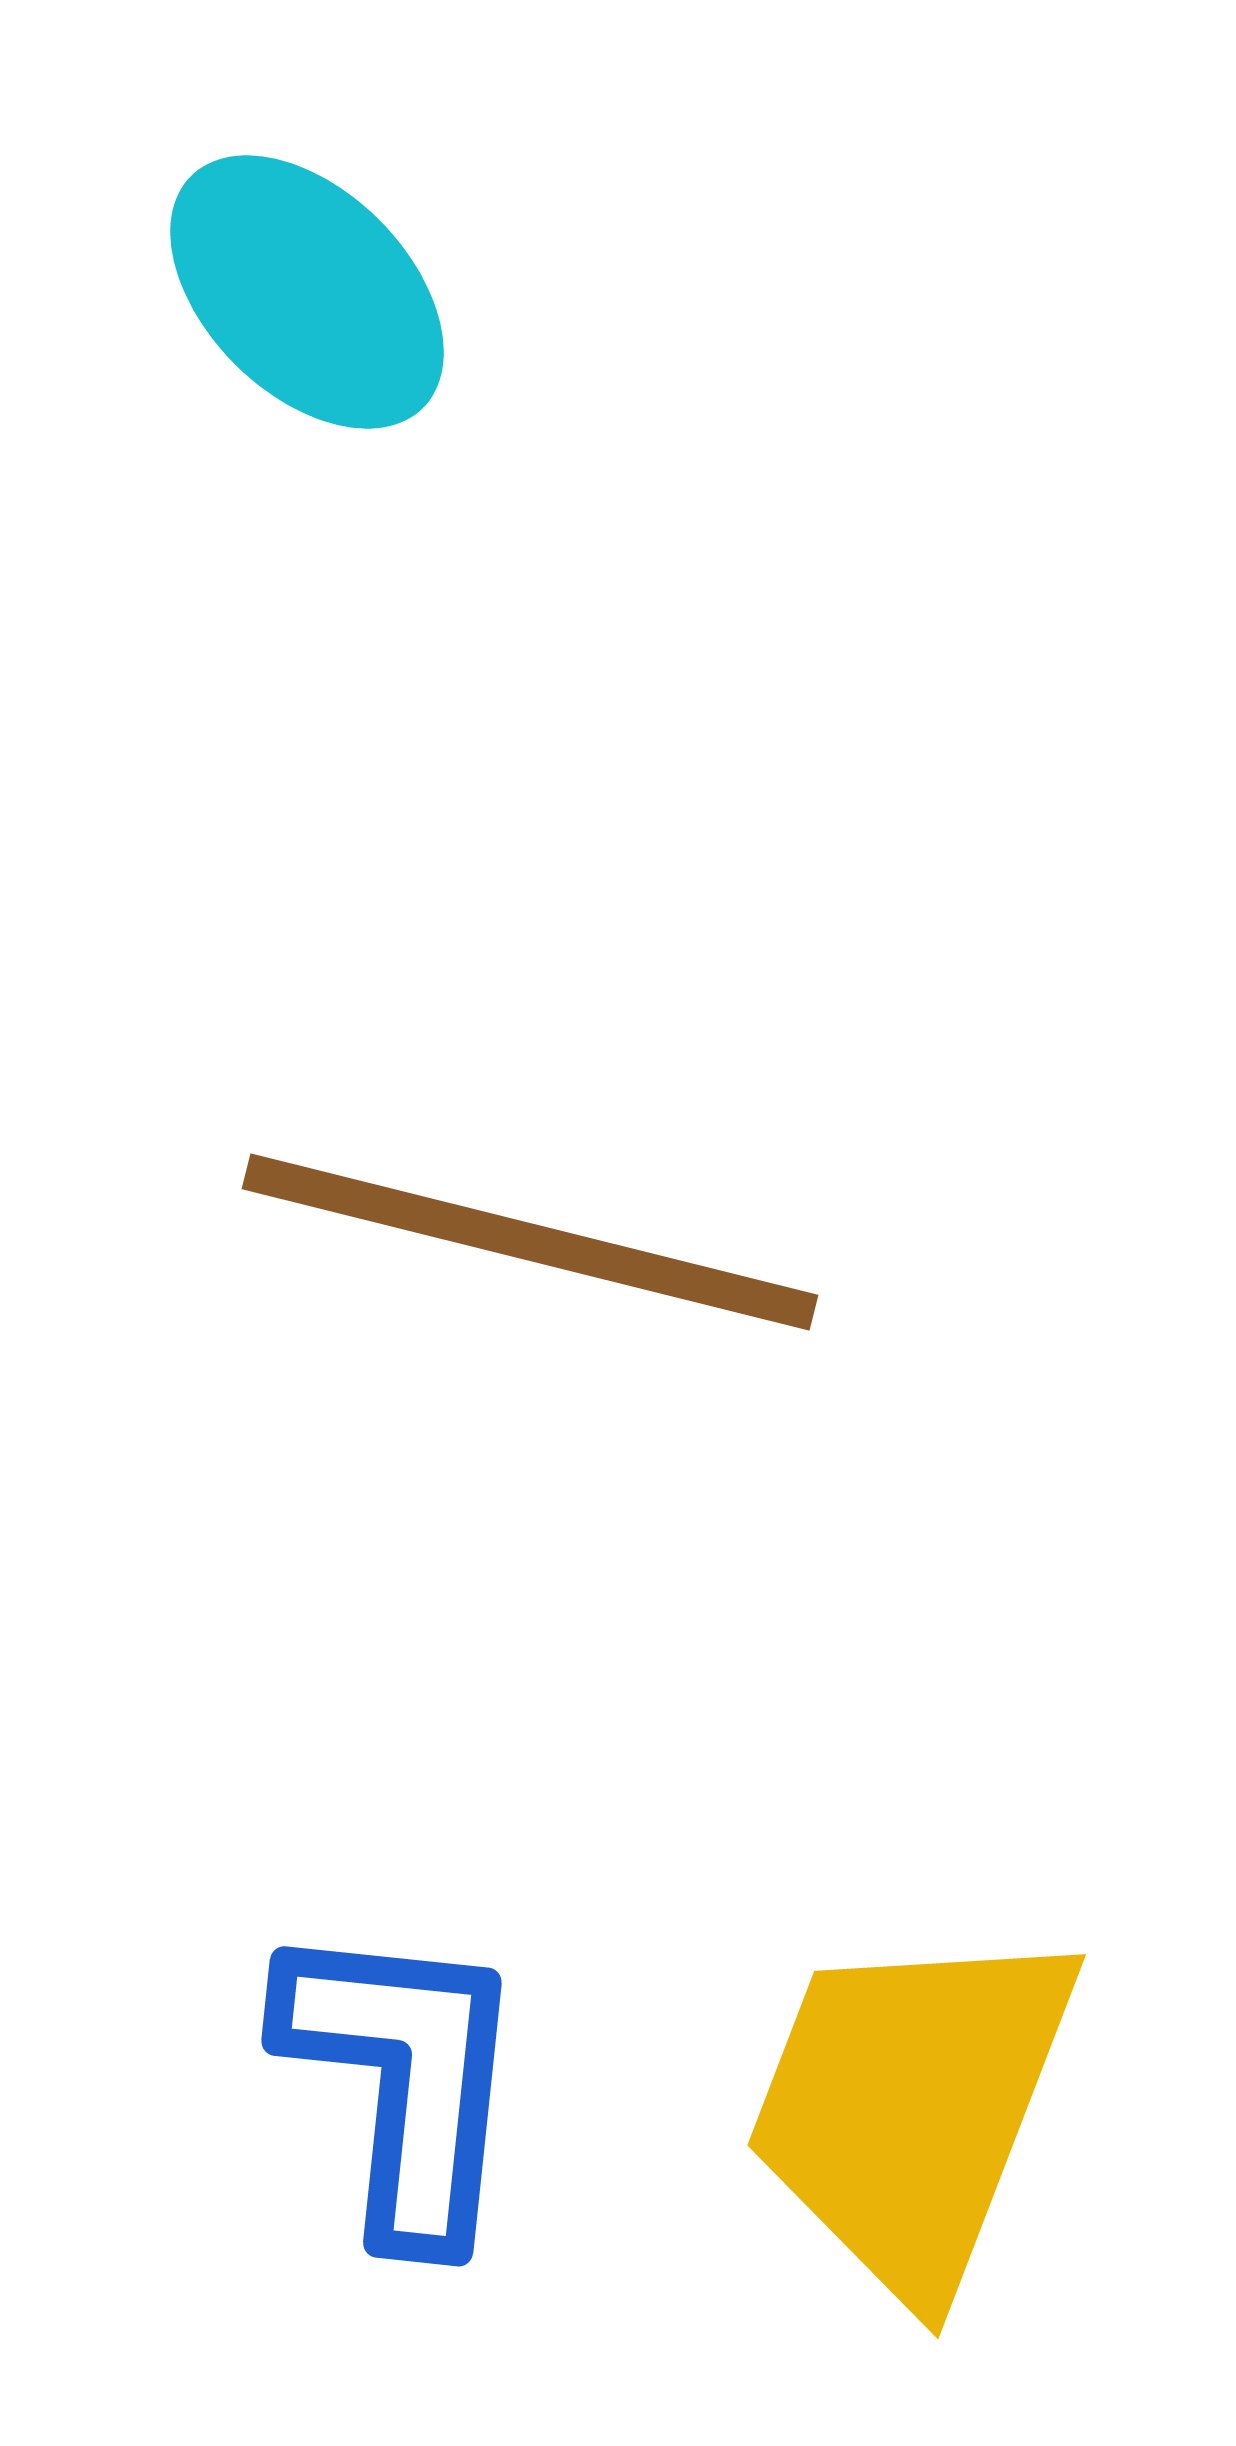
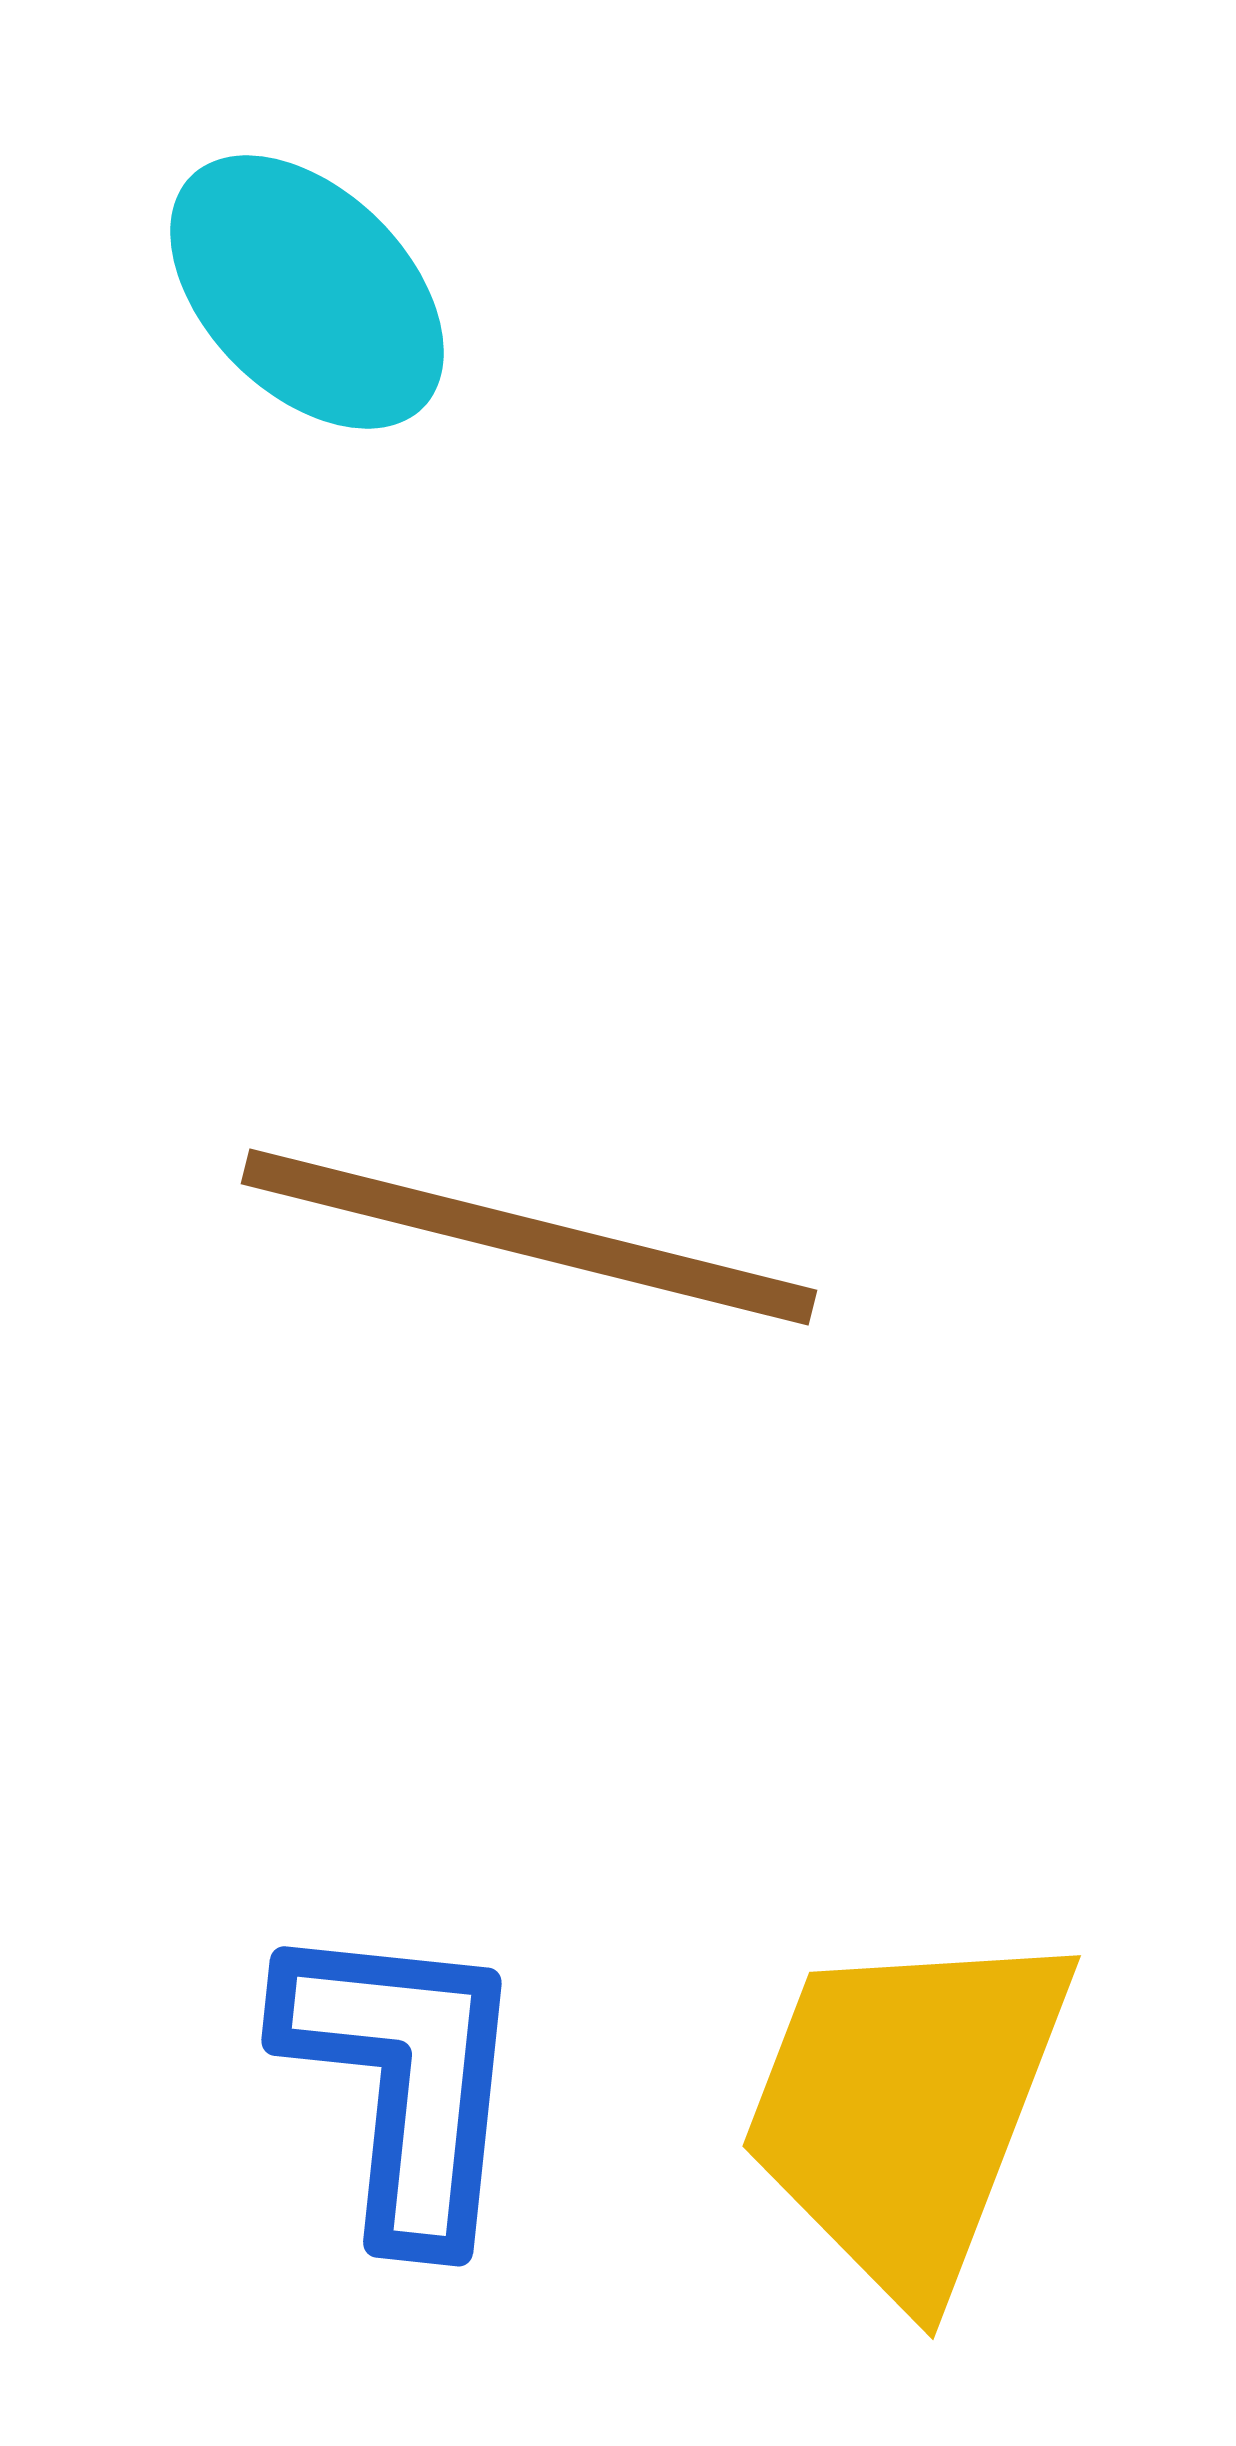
brown line: moved 1 px left, 5 px up
yellow trapezoid: moved 5 px left, 1 px down
